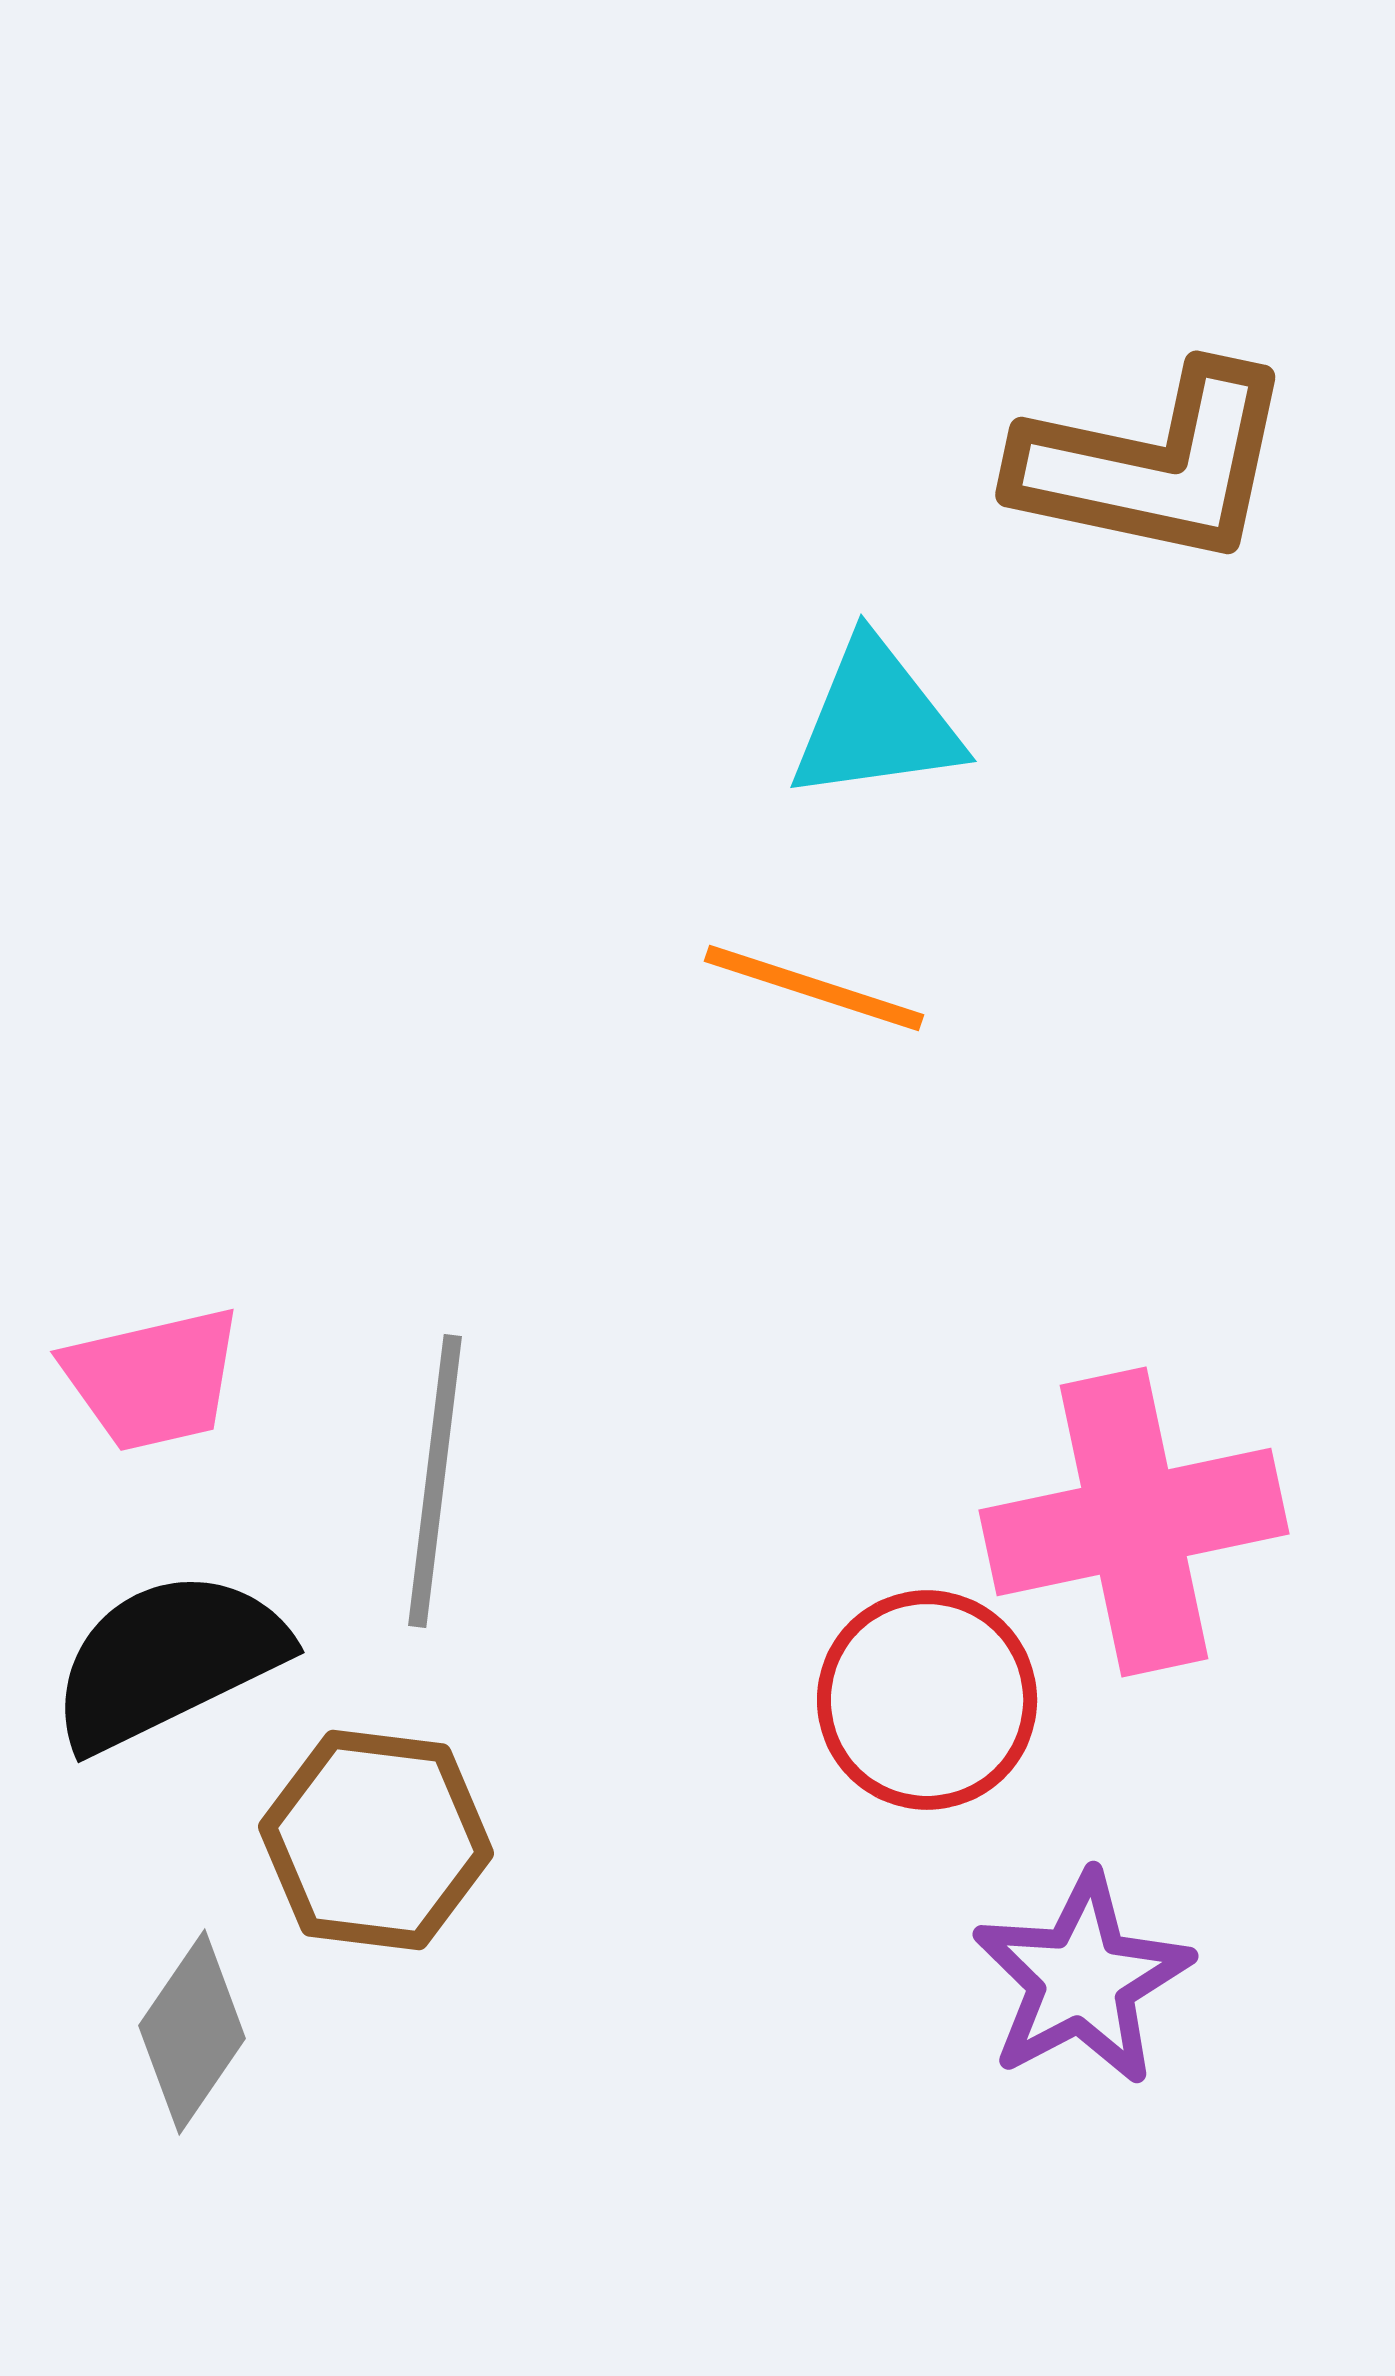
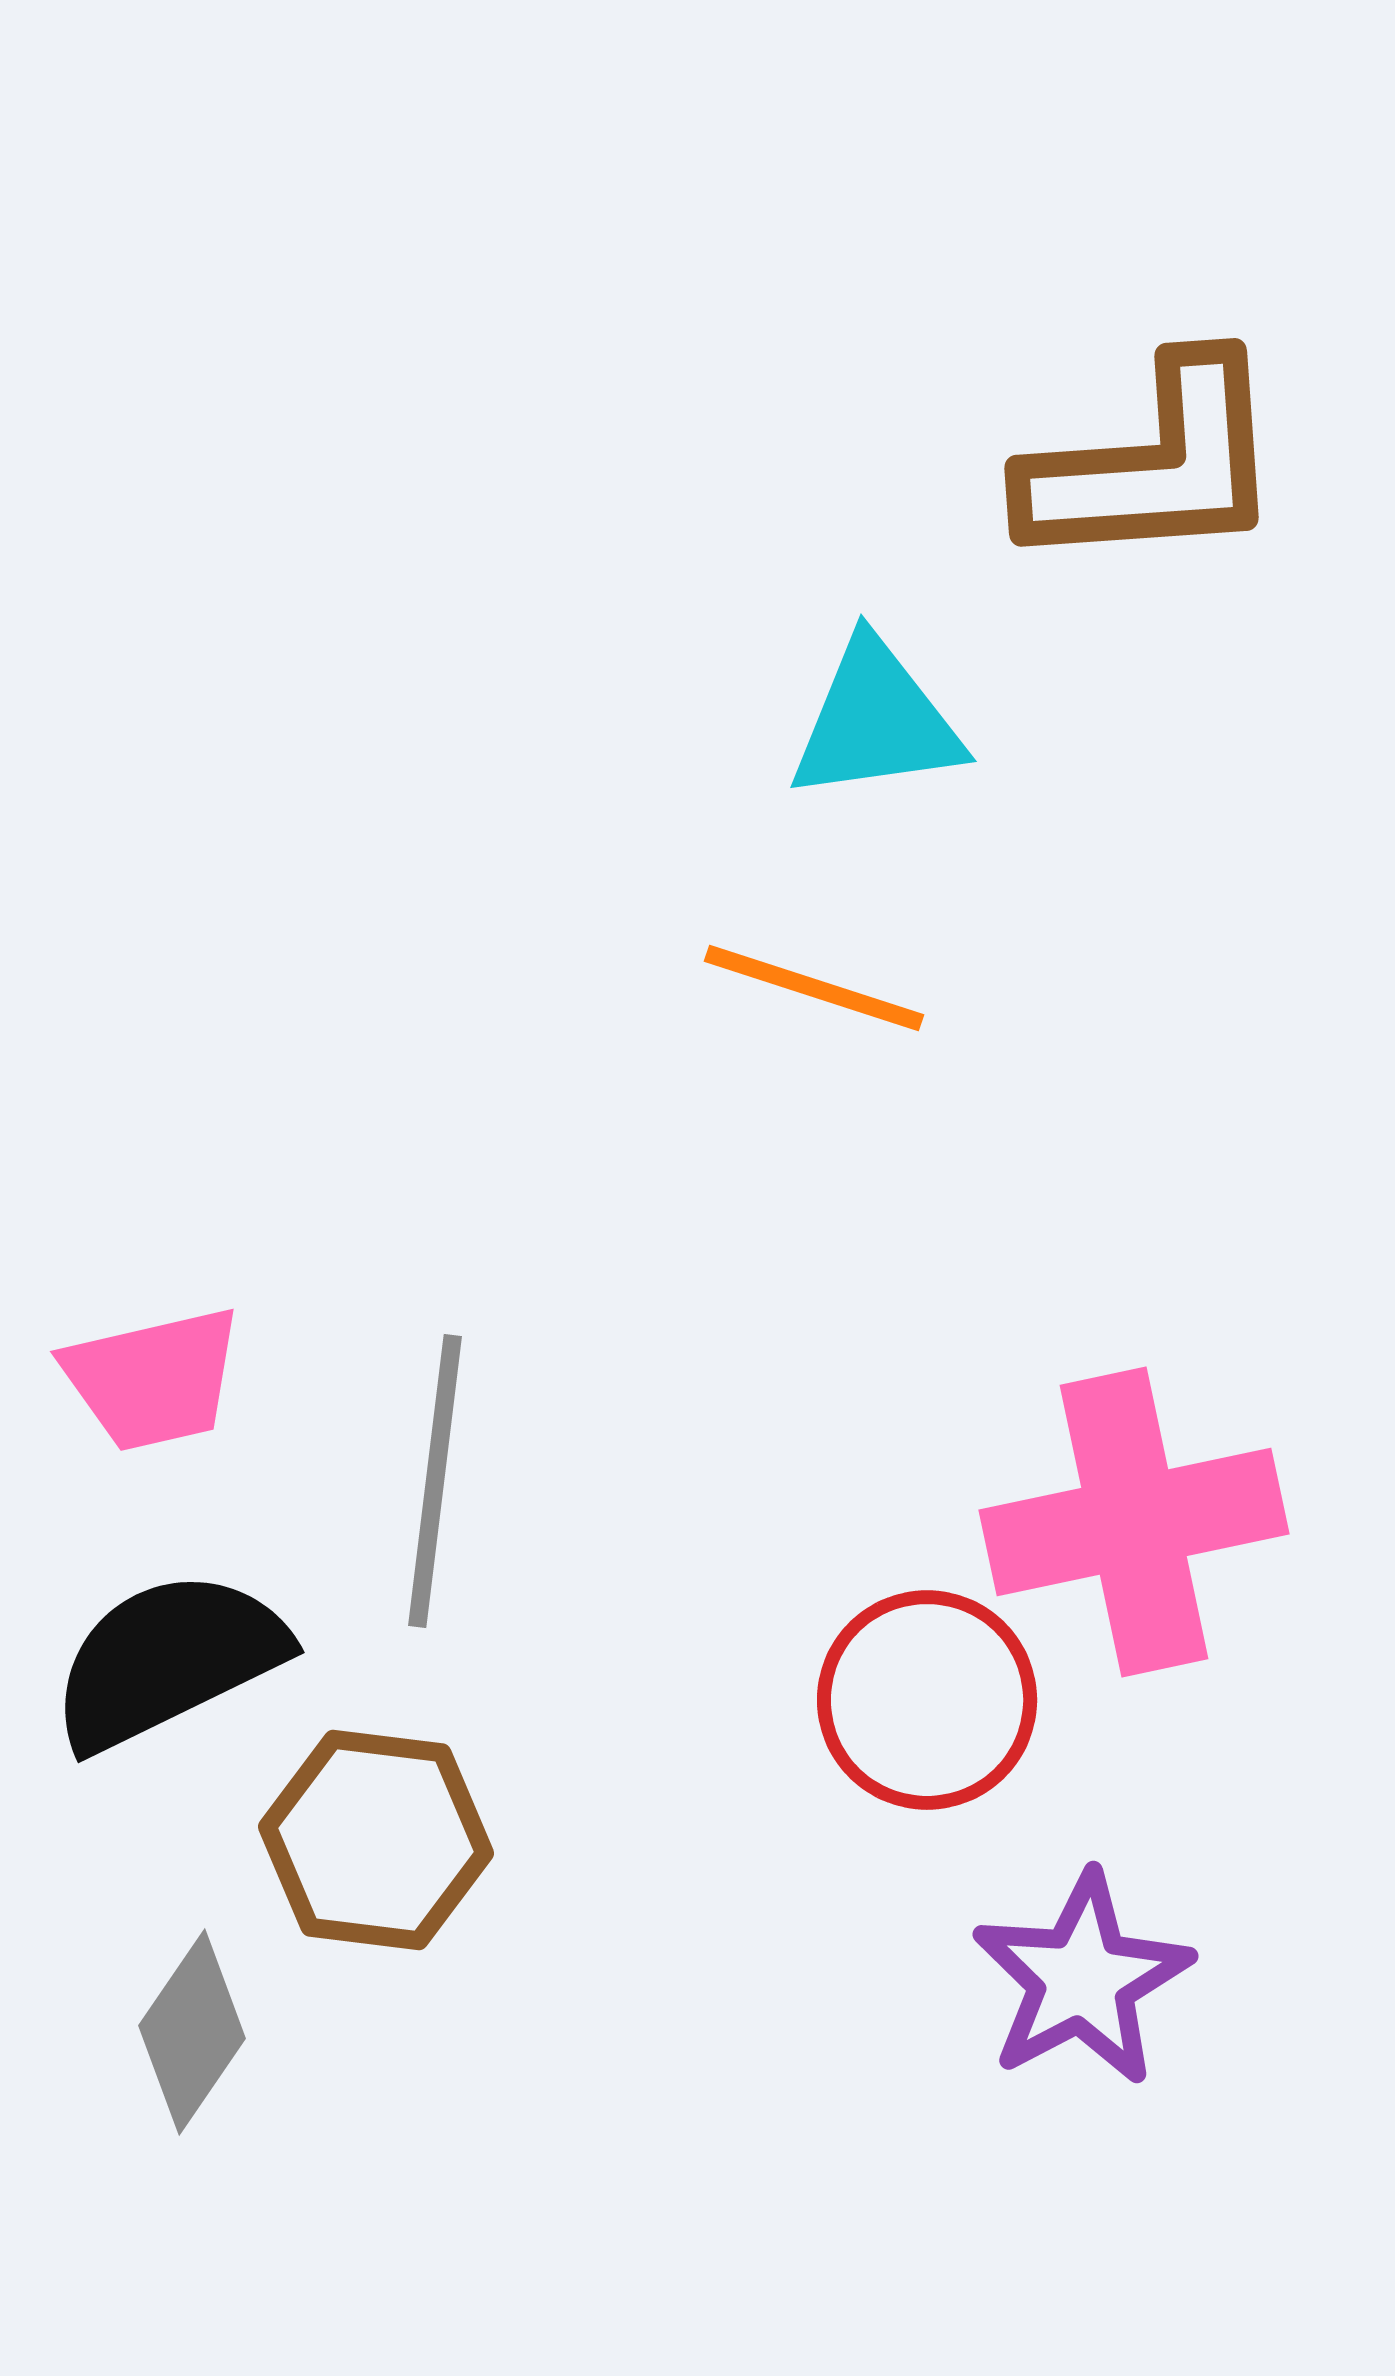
brown L-shape: rotated 16 degrees counterclockwise
